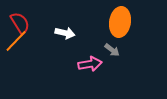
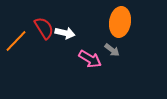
red semicircle: moved 24 px right, 5 px down
pink arrow: moved 5 px up; rotated 40 degrees clockwise
